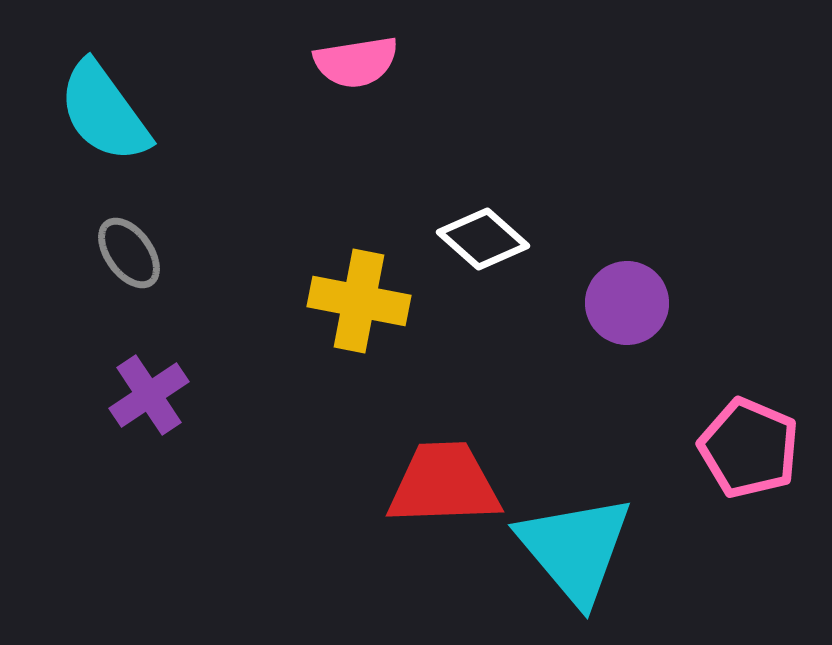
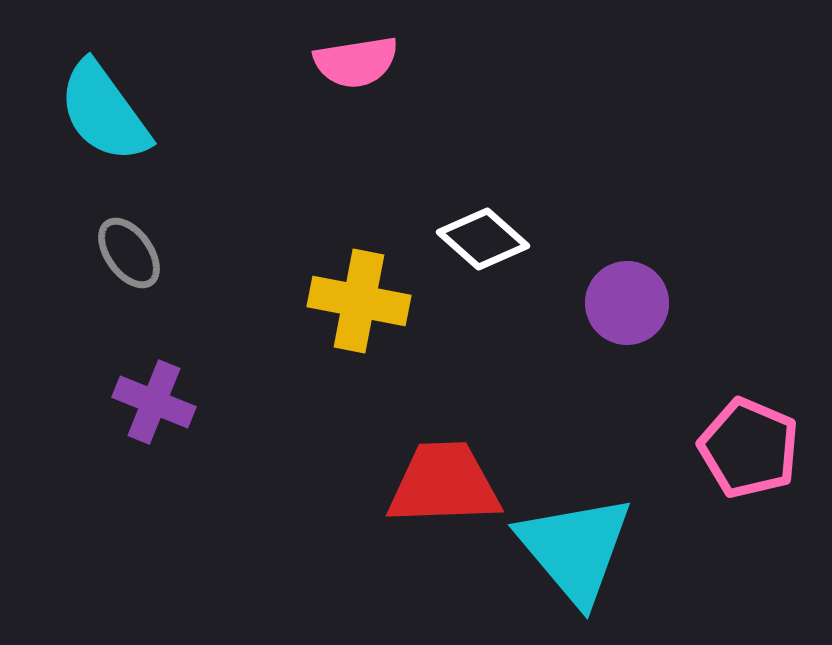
purple cross: moved 5 px right, 7 px down; rotated 34 degrees counterclockwise
